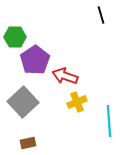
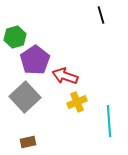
green hexagon: rotated 15 degrees counterclockwise
gray square: moved 2 px right, 5 px up
brown rectangle: moved 1 px up
